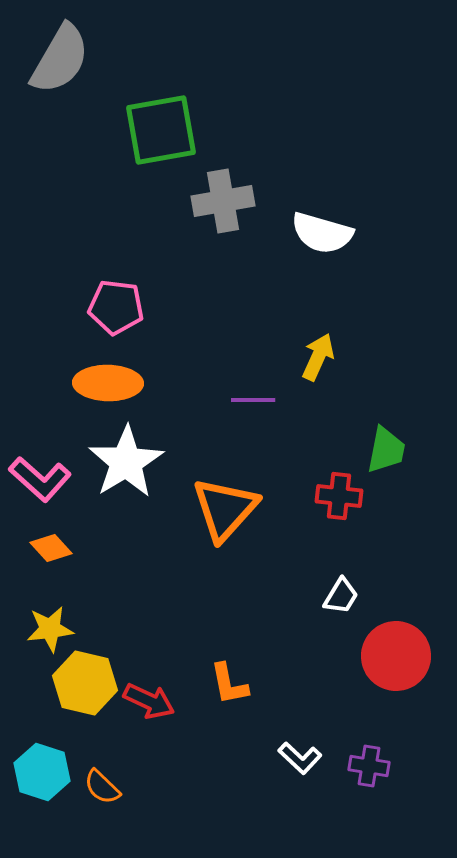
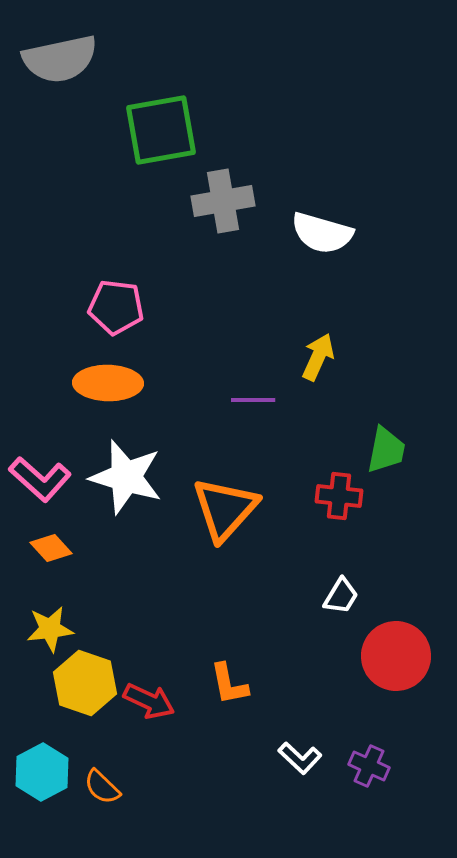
gray semicircle: rotated 48 degrees clockwise
white star: moved 15 px down; rotated 24 degrees counterclockwise
yellow hexagon: rotated 6 degrees clockwise
purple cross: rotated 15 degrees clockwise
cyan hexagon: rotated 14 degrees clockwise
